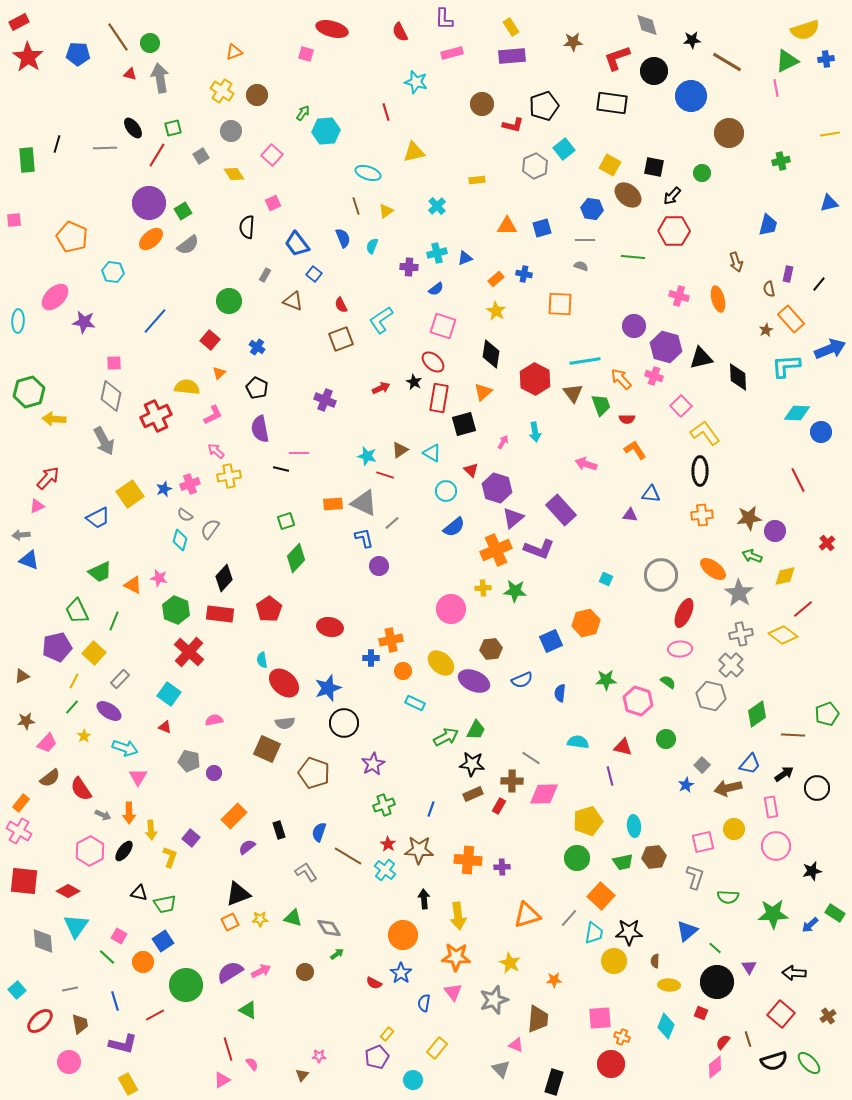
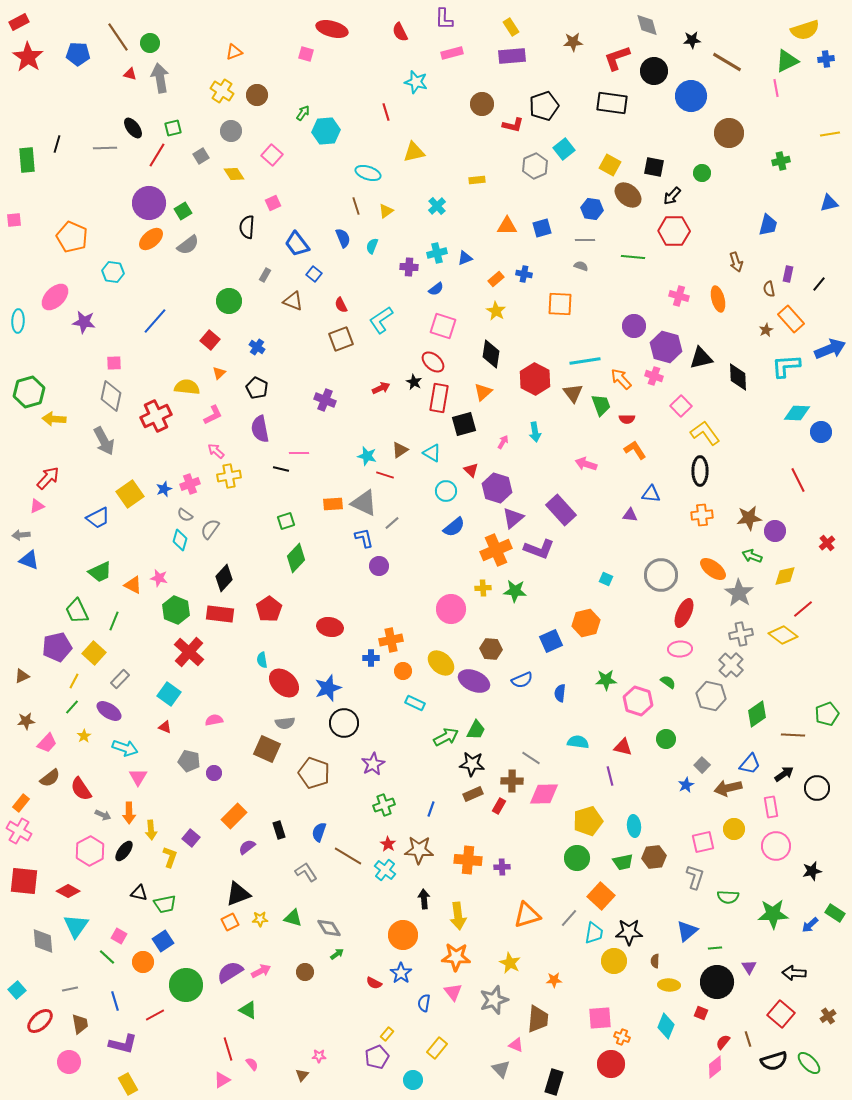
brown hexagon at (491, 649): rotated 10 degrees clockwise
green line at (715, 948): rotated 48 degrees counterclockwise
